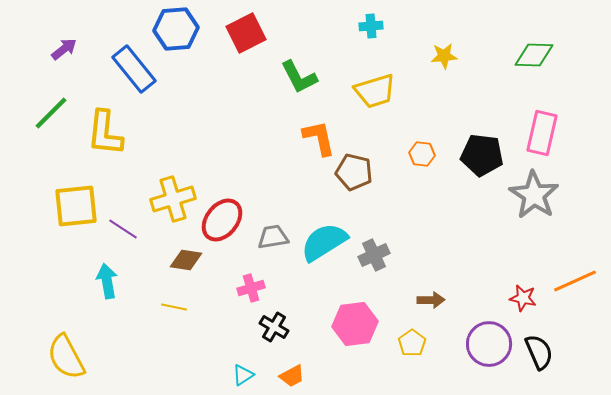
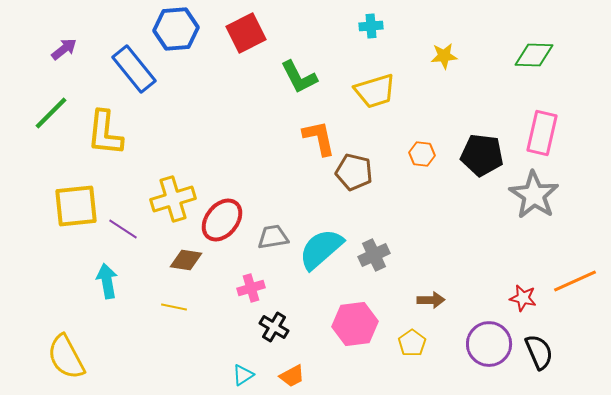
cyan semicircle: moved 3 px left, 7 px down; rotated 9 degrees counterclockwise
